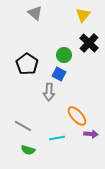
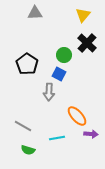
gray triangle: rotated 42 degrees counterclockwise
black cross: moved 2 px left
